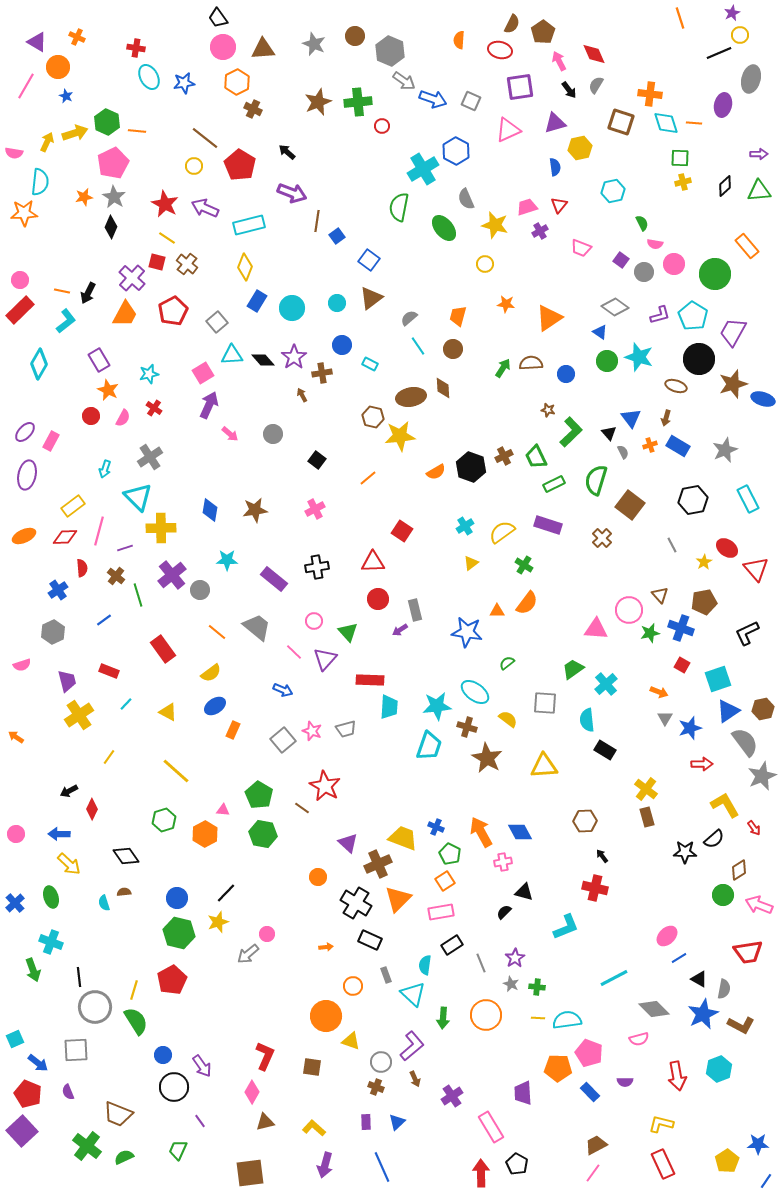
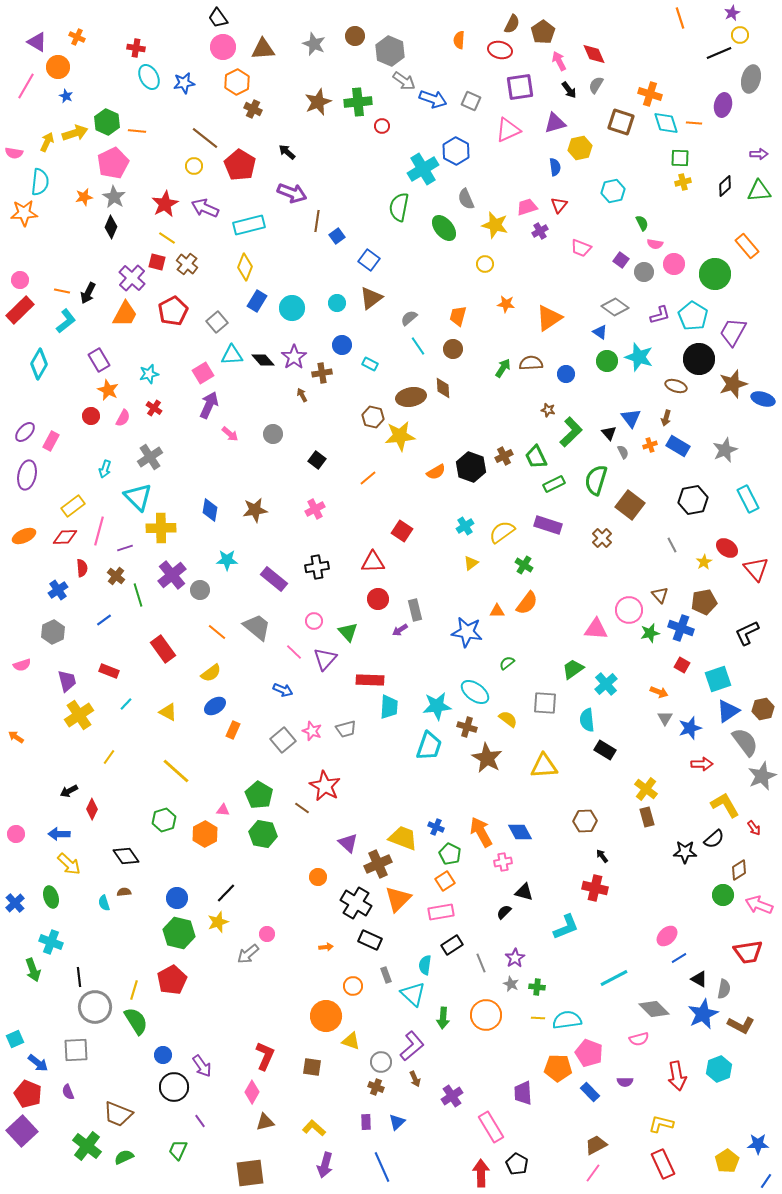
orange cross at (650, 94): rotated 10 degrees clockwise
red star at (165, 204): rotated 16 degrees clockwise
